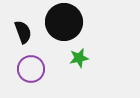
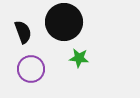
green star: rotated 18 degrees clockwise
